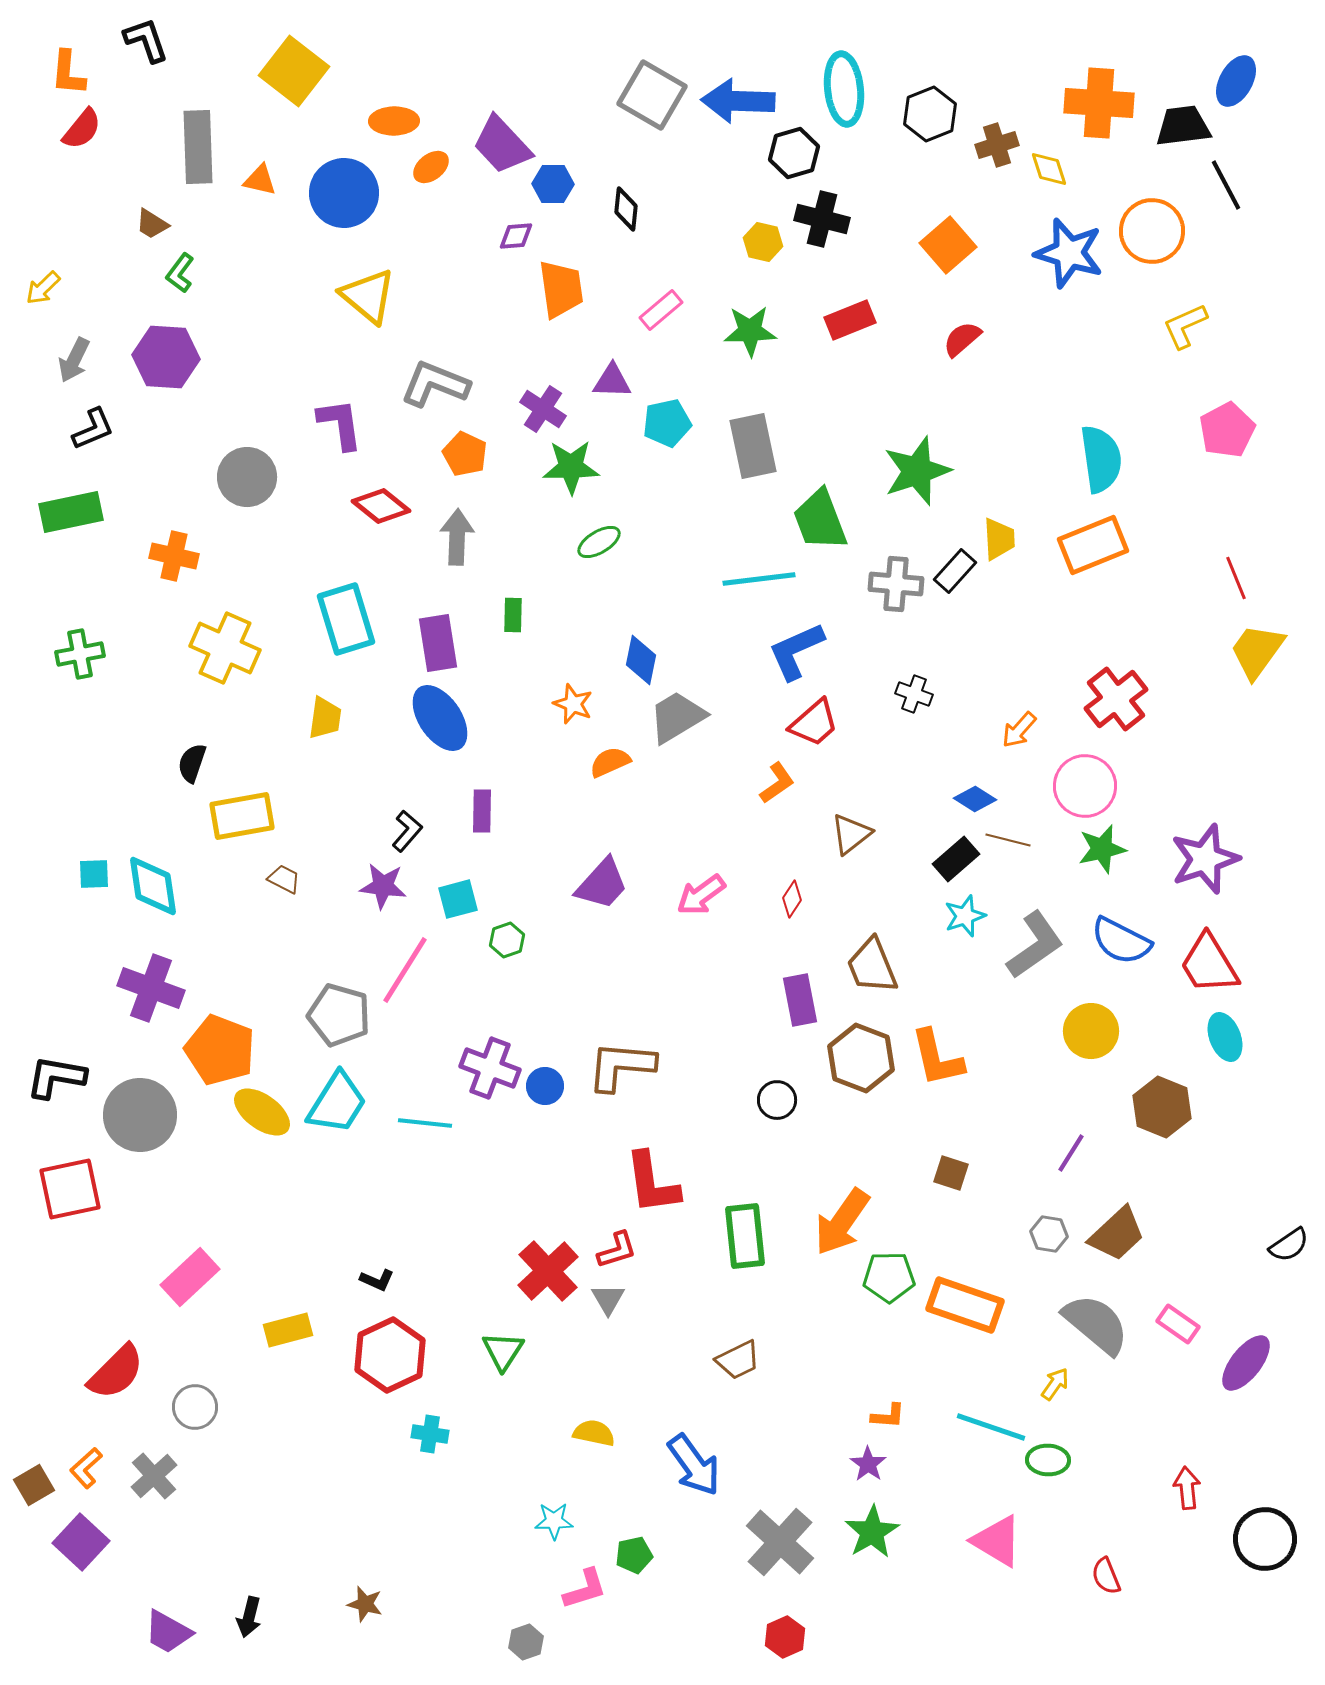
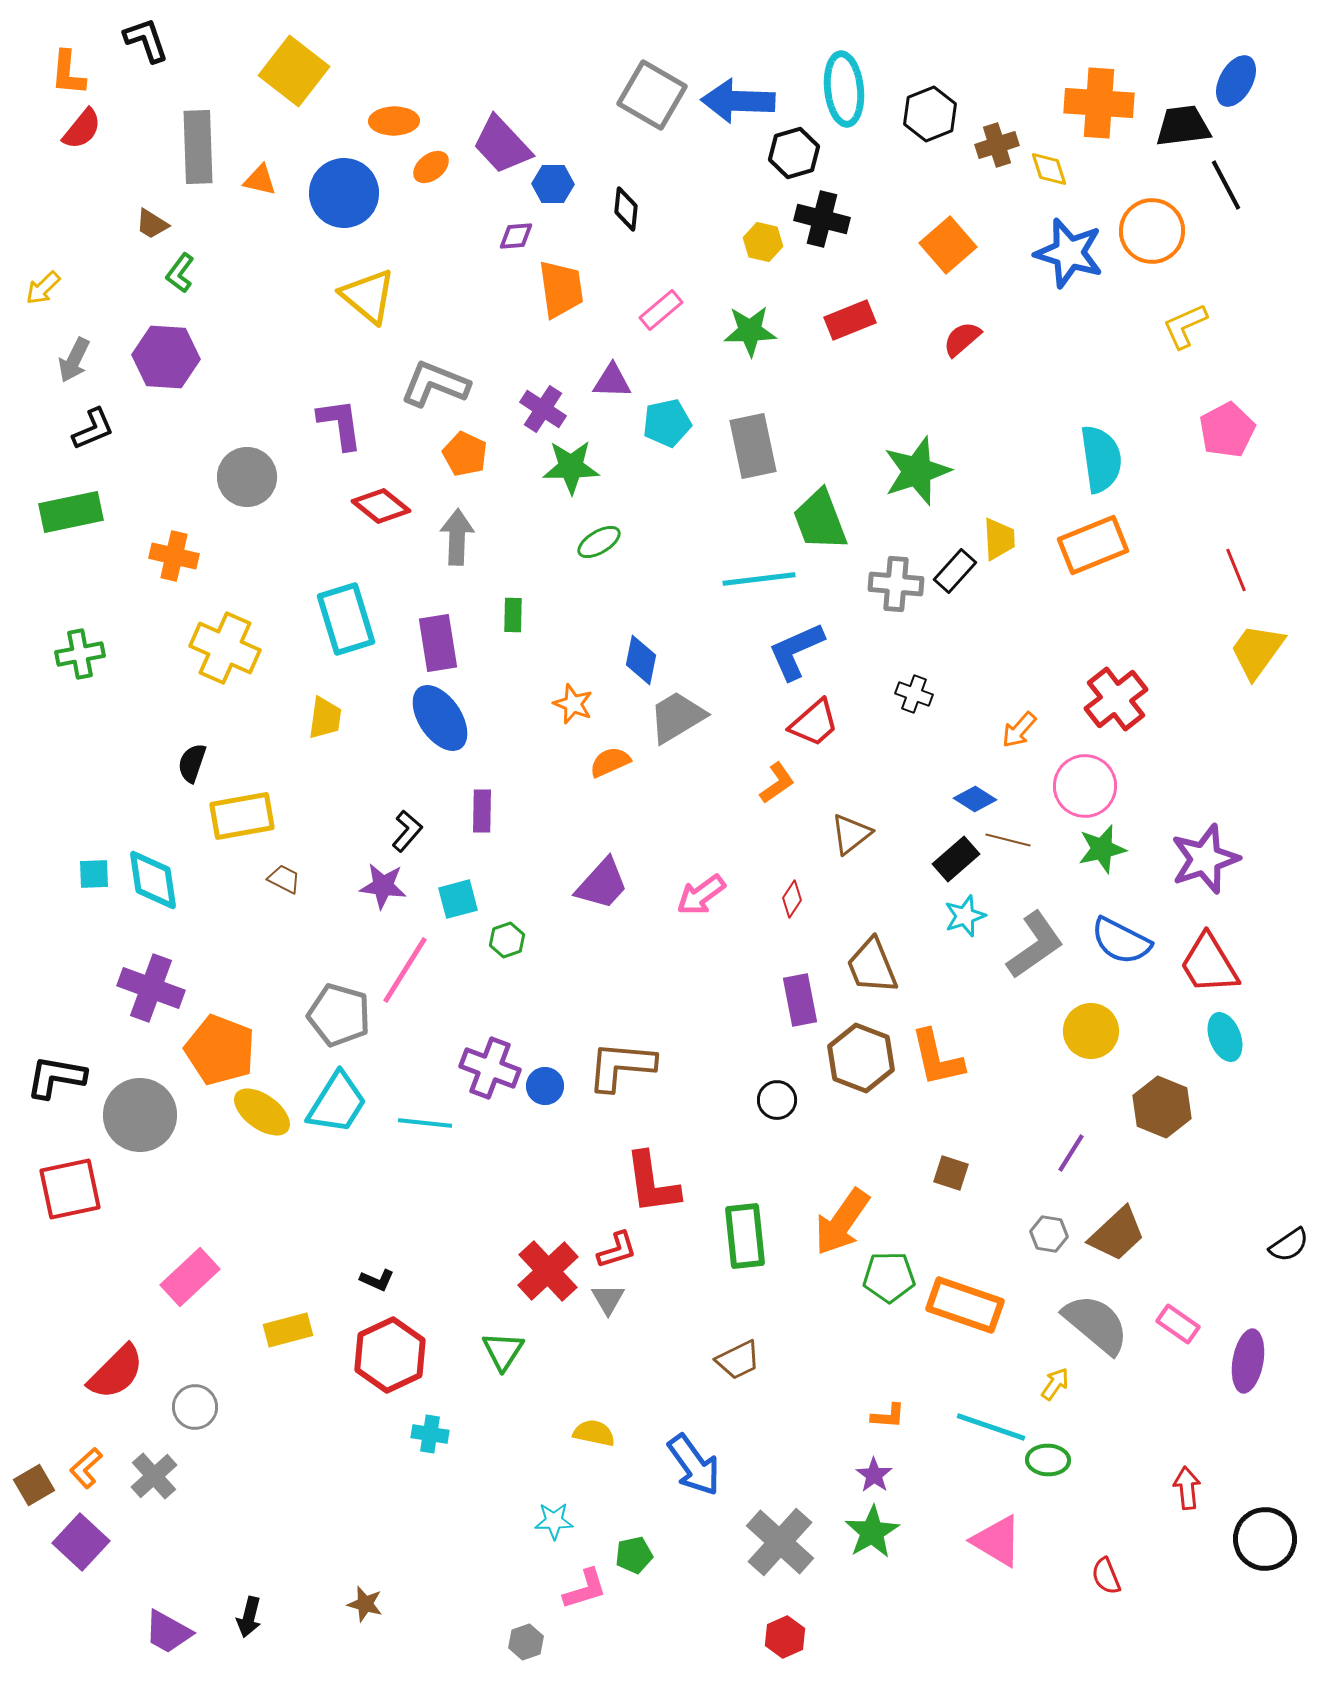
red line at (1236, 578): moved 8 px up
cyan diamond at (153, 886): moved 6 px up
purple ellipse at (1246, 1363): moved 2 px right, 2 px up; rotated 28 degrees counterclockwise
purple star at (868, 1464): moved 6 px right, 11 px down
